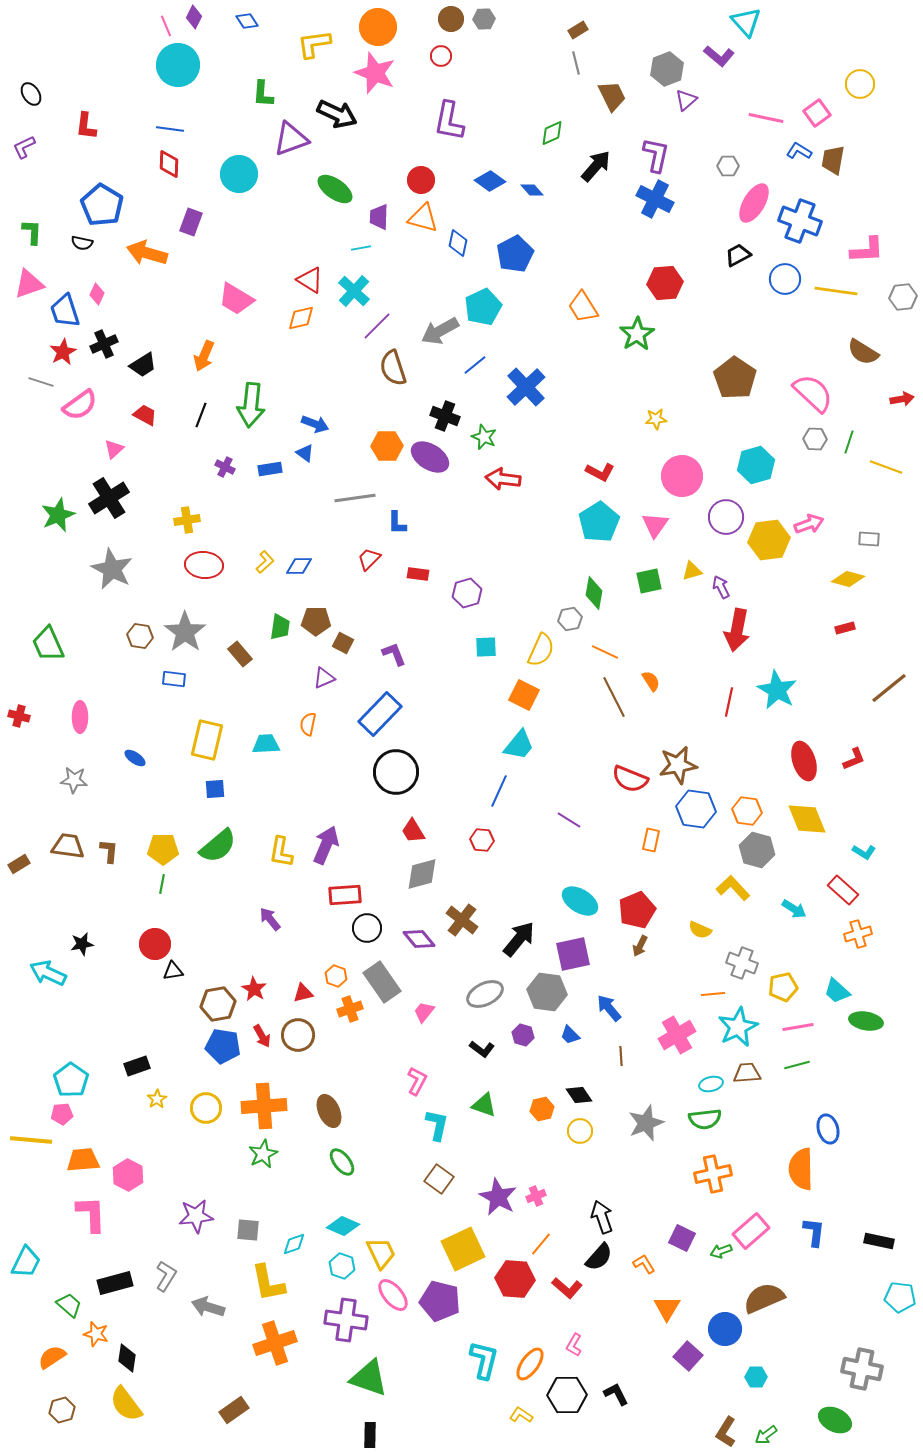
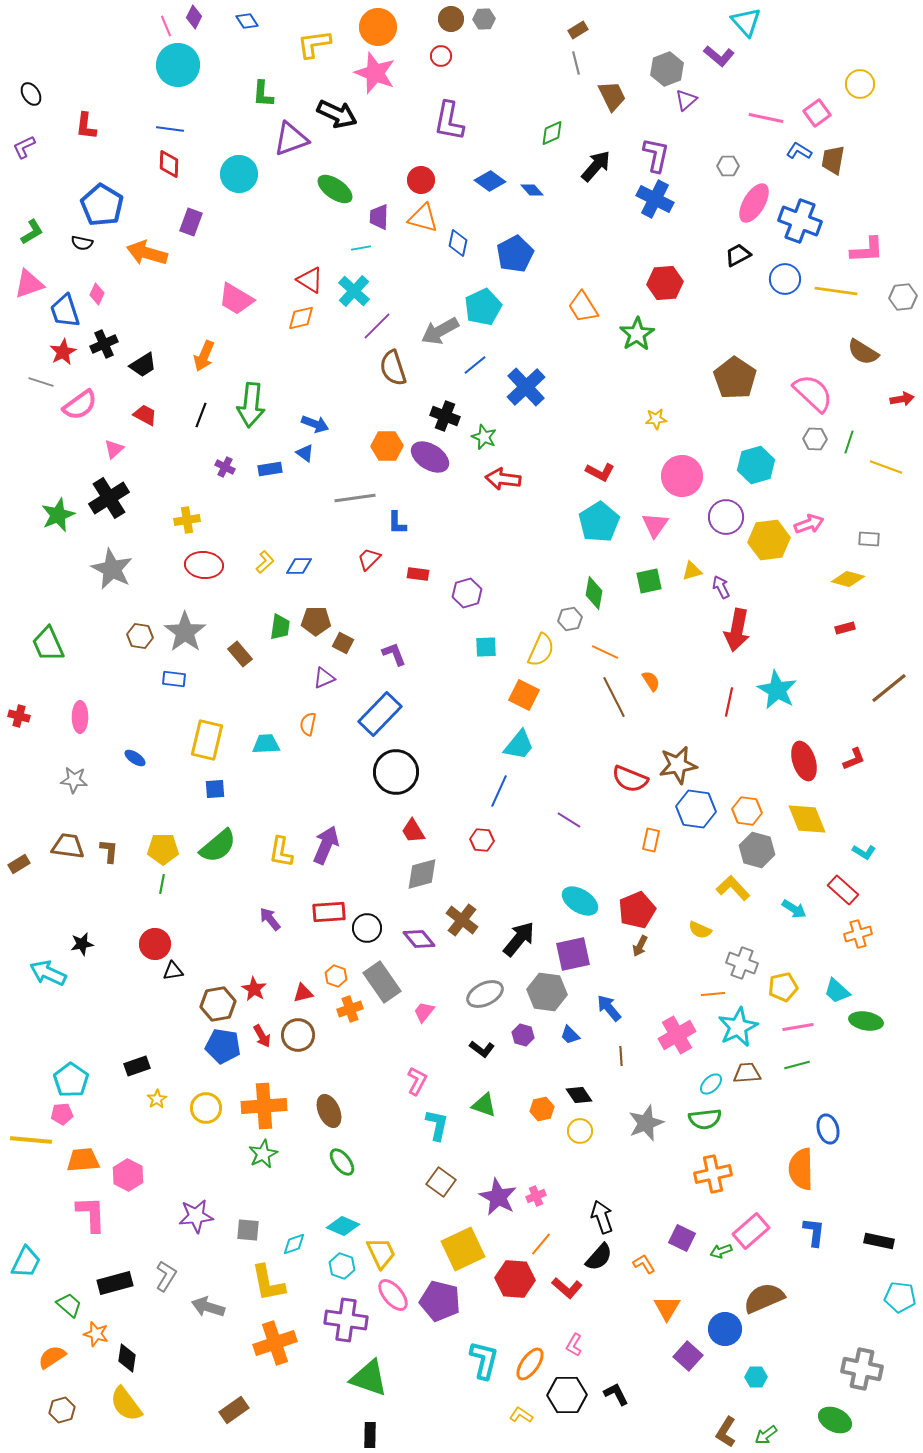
green L-shape at (32, 232): rotated 56 degrees clockwise
red rectangle at (345, 895): moved 16 px left, 17 px down
cyan ellipse at (711, 1084): rotated 30 degrees counterclockwise
brown square at (439, 1179): moved 2 px right, 3 px down
